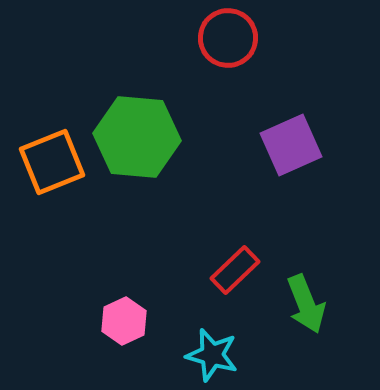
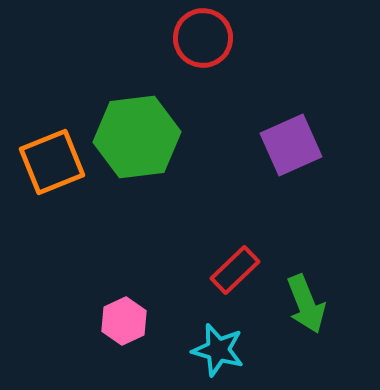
red circle: moved 25 px left
green hexagon: rotated 12 degrees counterclockwise
cyan star: moved 6 px right, 5 px up
